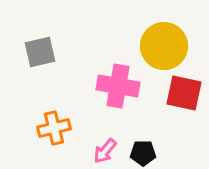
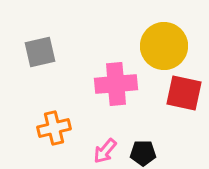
pink cross: moved 2 px left, 2 px up; rotated 15 degrees counterclockwise
